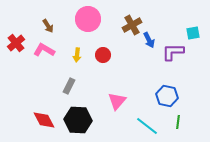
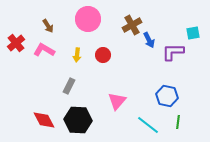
cyan line: moved 1 px right, 1 px up
